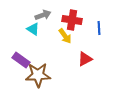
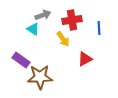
red cross: rotated 18 degrees counterclockwise
yellow arrow: moved 2 px left, 3 px down
brown star: moved 2 px right, 2 px down
